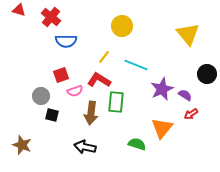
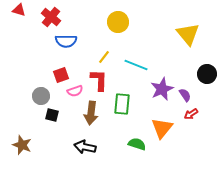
yellow circle: moved 4 px left, 4 px up
red L-shape: rotated 60 degrees clockwise
purple semicircle: rotated 24 degrees clockwise
green rectangle: moved 6 px right, 2 px down
